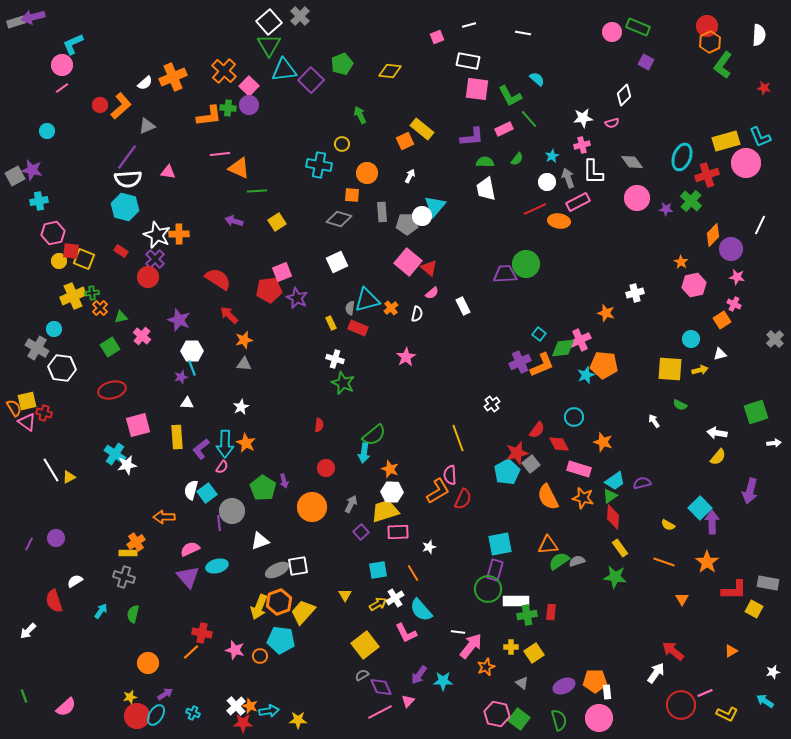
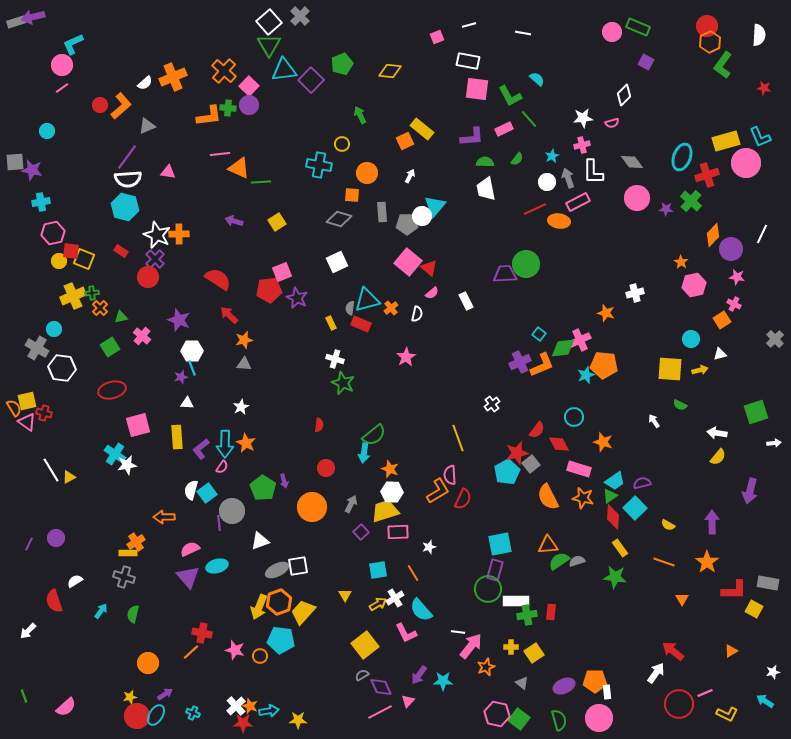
gray square at (15, 176): moved 14 px up; rotated 24 degrees clockwise
green line at (257, 191): moved 4 px right, 9 px up
cyan cross at (39, 201): moved 2 px right, 1 px down
white line at (760, 225): moved 2 px right, 9 px down
white rectangle at (463, 306): moved 3 px right, 5 px up
red rectangle at (358, 328): moved 3 px right, 4 px up
cyan square at (700, 508): moved 65 px left
red circle at (681, 705): moved 2 px left, 1 px up
